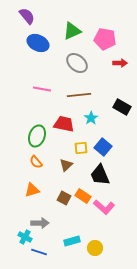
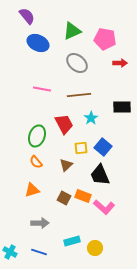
black rectangle: rotated 30 degrees counterclockwise
red trapezoid: rotated 50 degrees clockwise
orange rectangle: rotated 14 degrees counterclockwise
cyan cross: moved 15 px left, 15 px down
